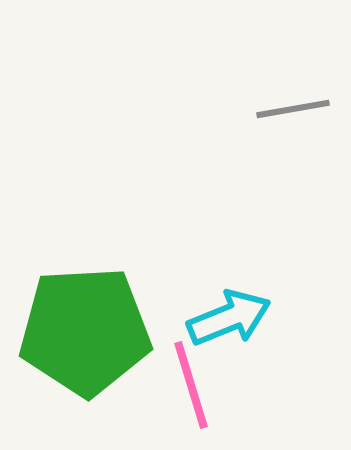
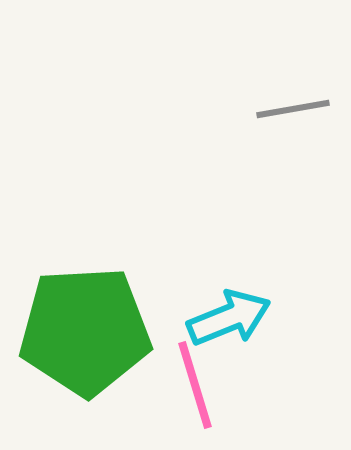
pink line: moved 4 px right
